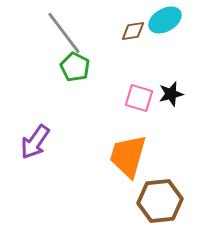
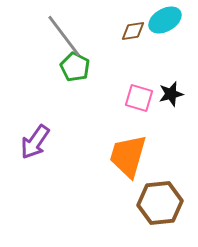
gray line: moved 3 px down
brown hexagon: moved 2 px down
